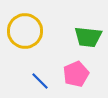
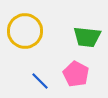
green trapezoid: moved 1 px left
pink pentagon: rotated 20 degrees counterclockwise
